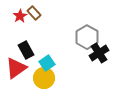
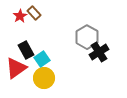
black cross: moved 1 px up
cyan square: moved 5 px left, 4 px up
